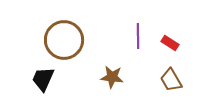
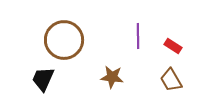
red rectangle: moved 3 px right, 3 px down
